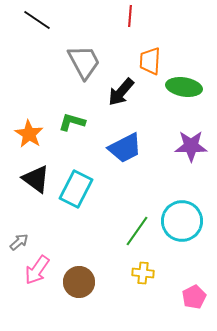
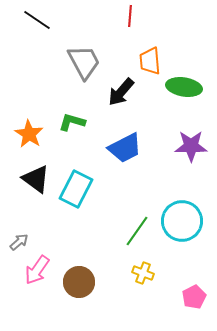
orange trapezoid: rotated 8 degrees counterclockwise
yellow cross: rotated 15 degrees clockwise
